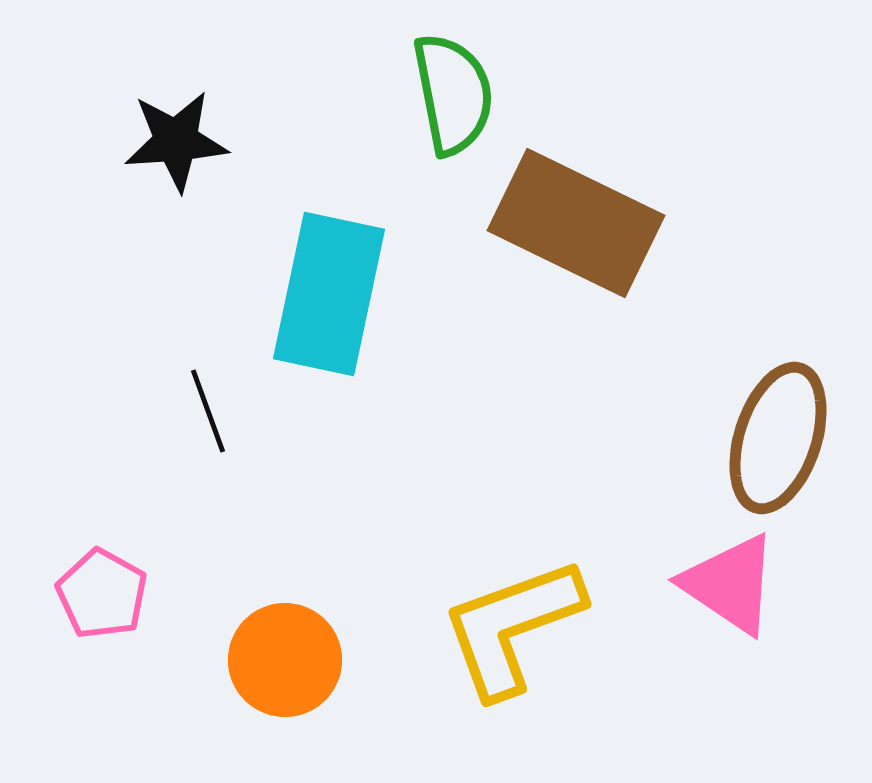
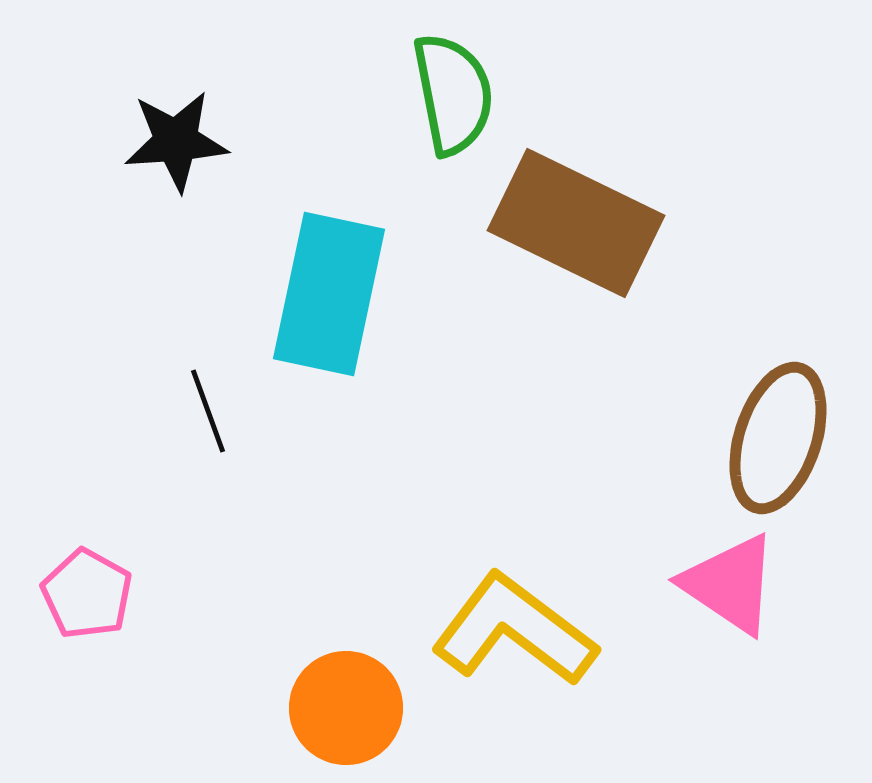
pink pentagon: moved 15 px left
yellow L-shape: moved 2 px right, 3 px down; rotated 57 degrees clockwise
orange circle: moved 61 px right, 48 px down
